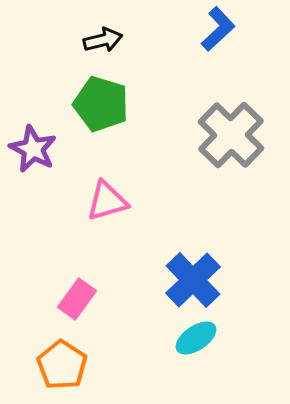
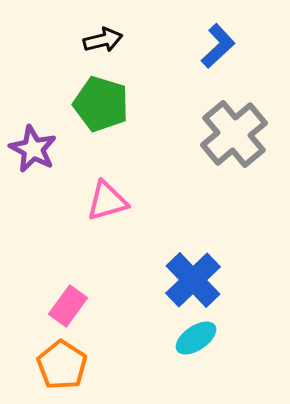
blue L-shape: moved 17 px down
gray cross: moved 3 px right, 1 px up; rotated 6 degrees clockwise
pink rectangle: moved 9 px left, 7 px down
